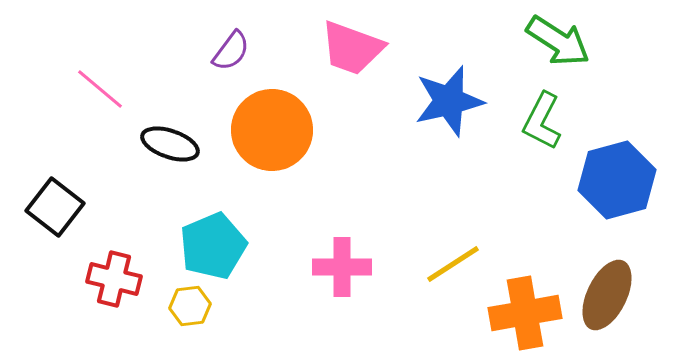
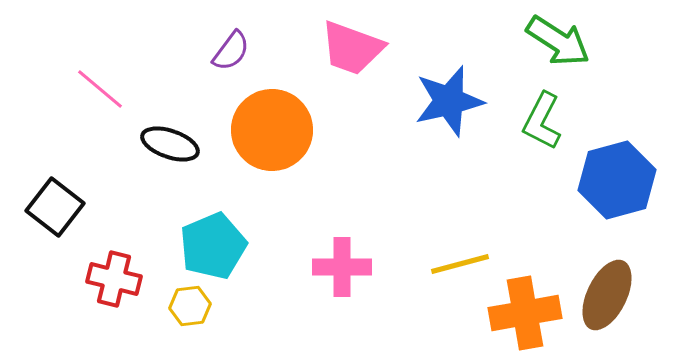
yellow line: moved 7 px right; rotated 18 degrees clockwise
